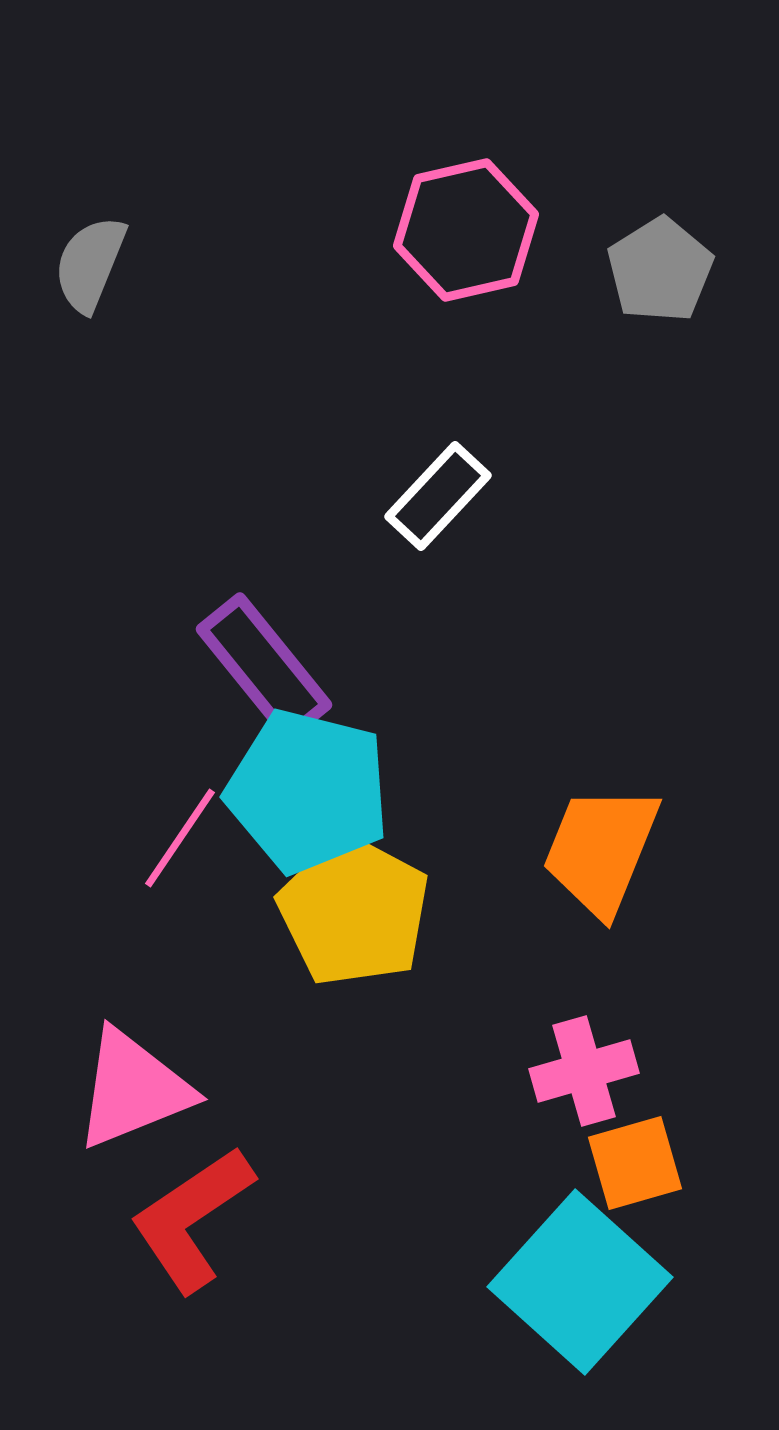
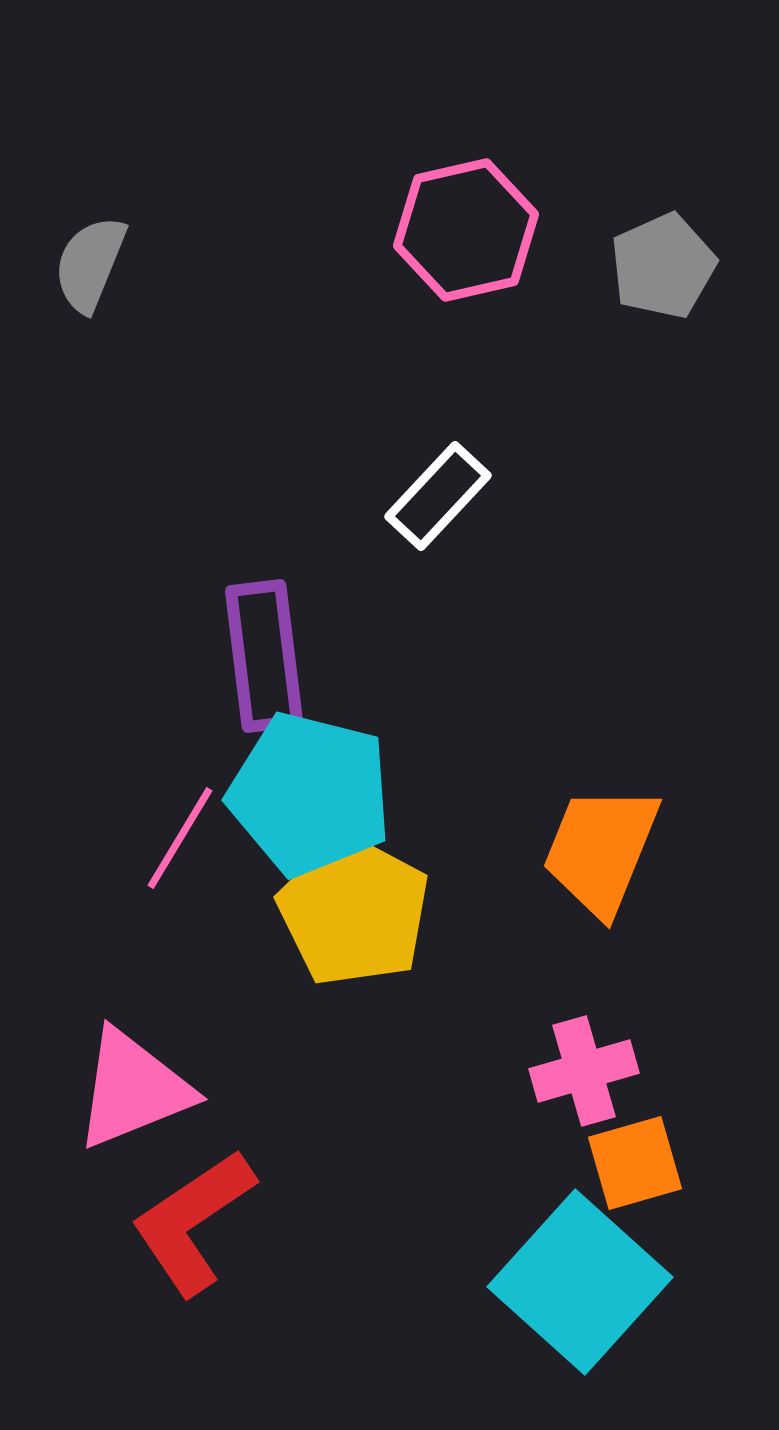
gray pentagon: moved 3 px right, 4 px up; rotated 8 degrees clockwise
purple rectangle: moved 11 px up; rotated 32 degrees clockwise
cyan pentagon: moved 2 px right, 3 px down
pink line: rotated 3 degrees counterclockwise
red L-shape: moved 1 px right, 3 px down
